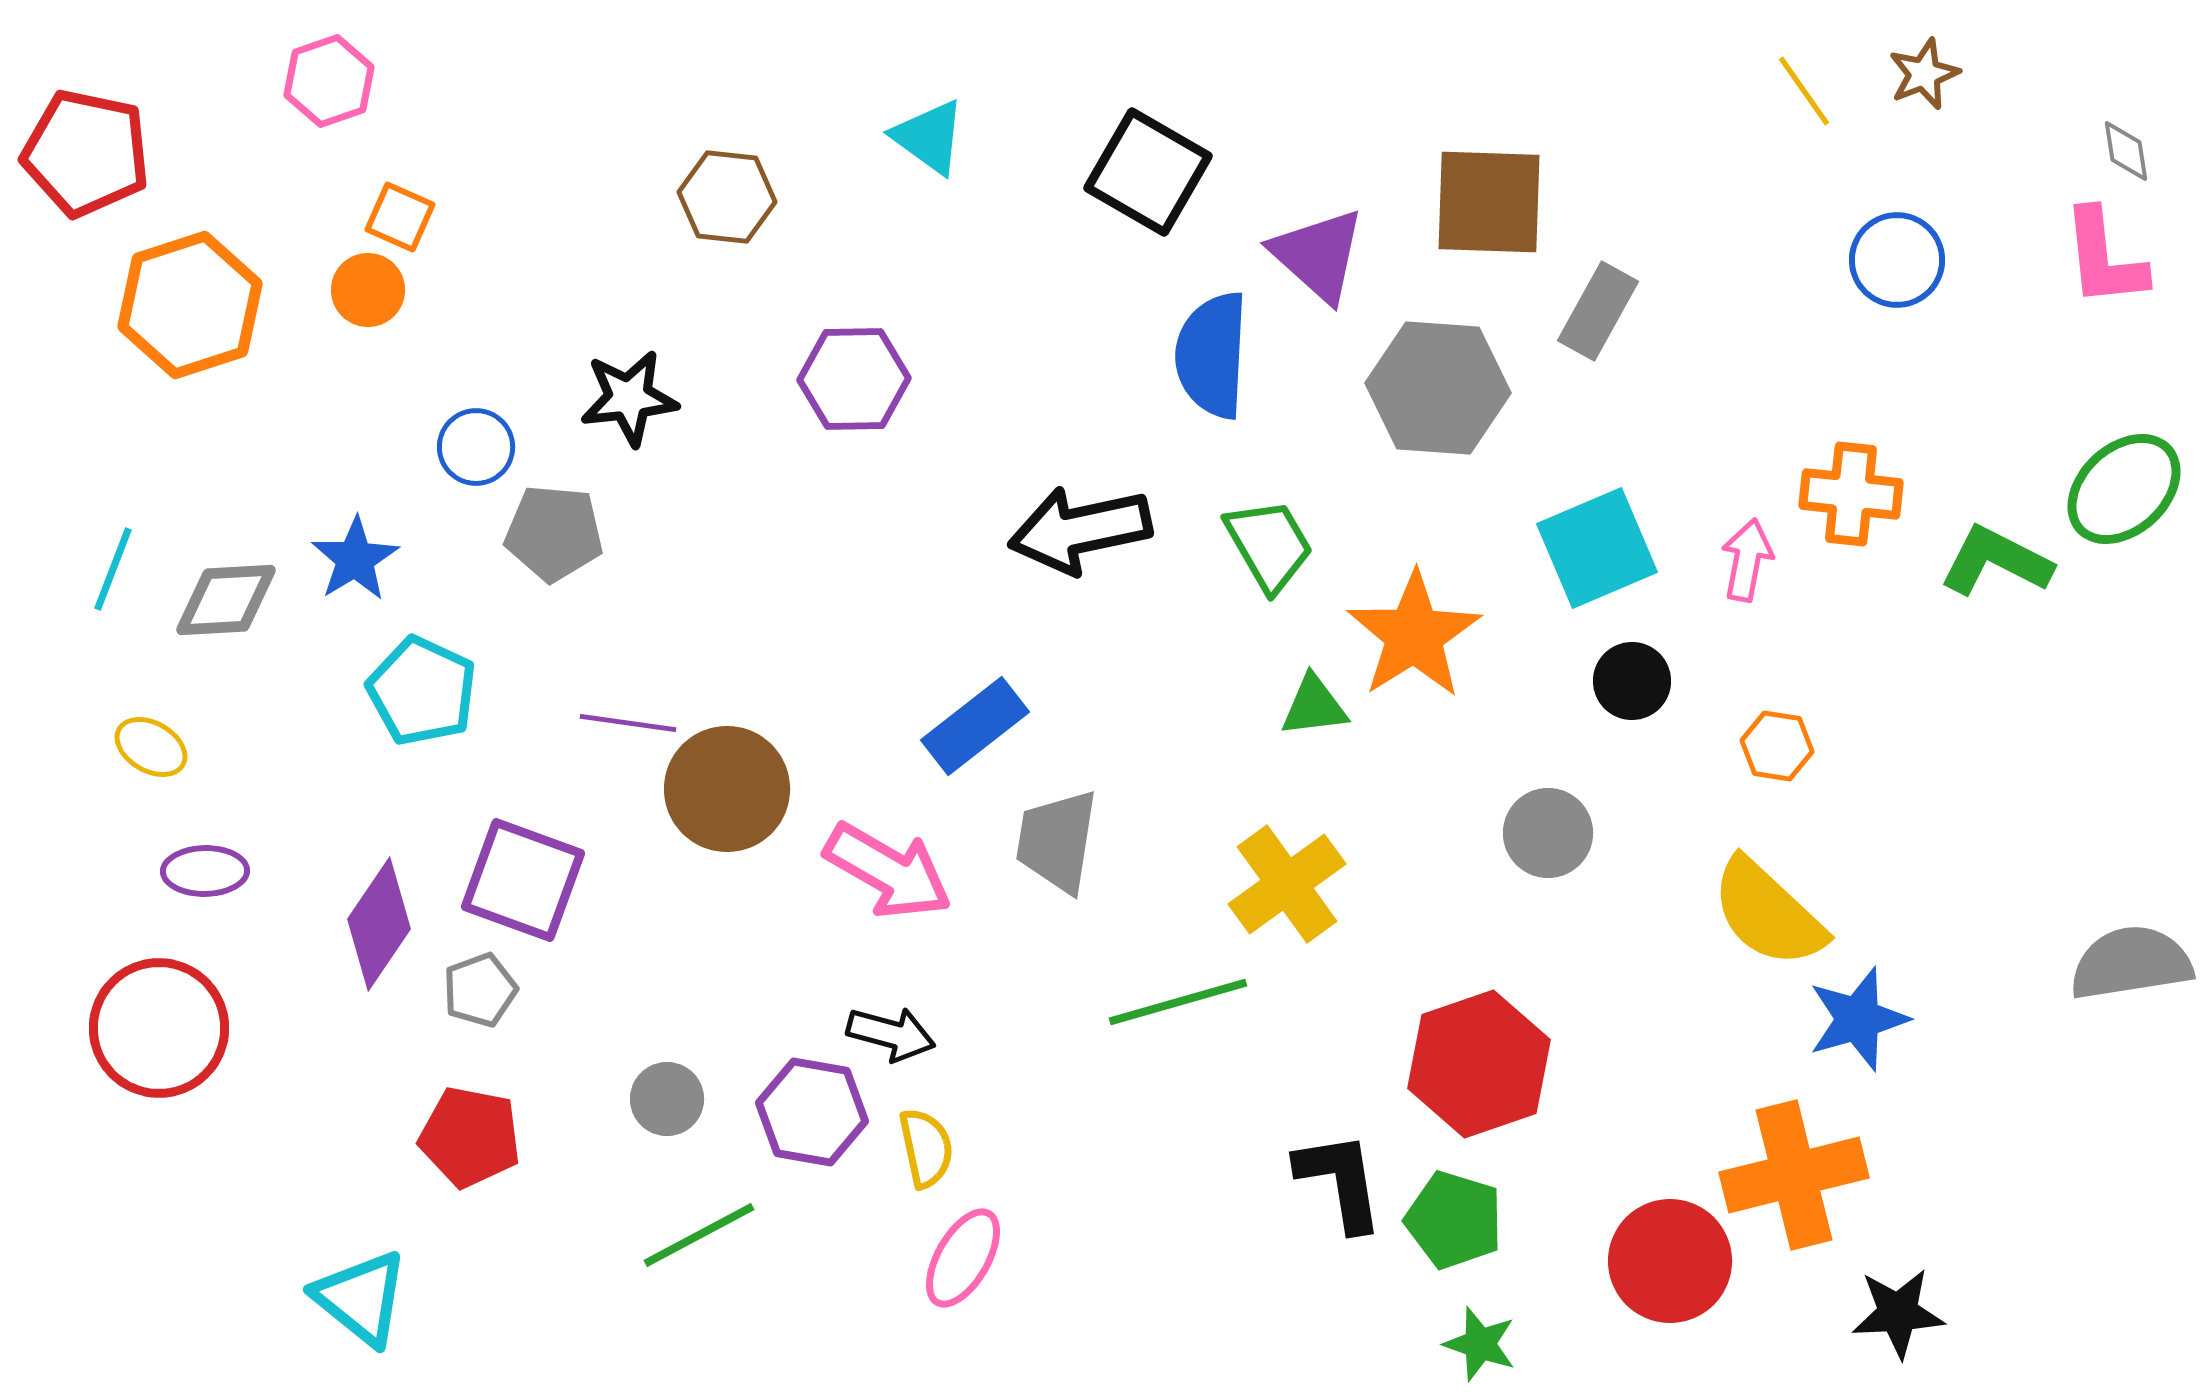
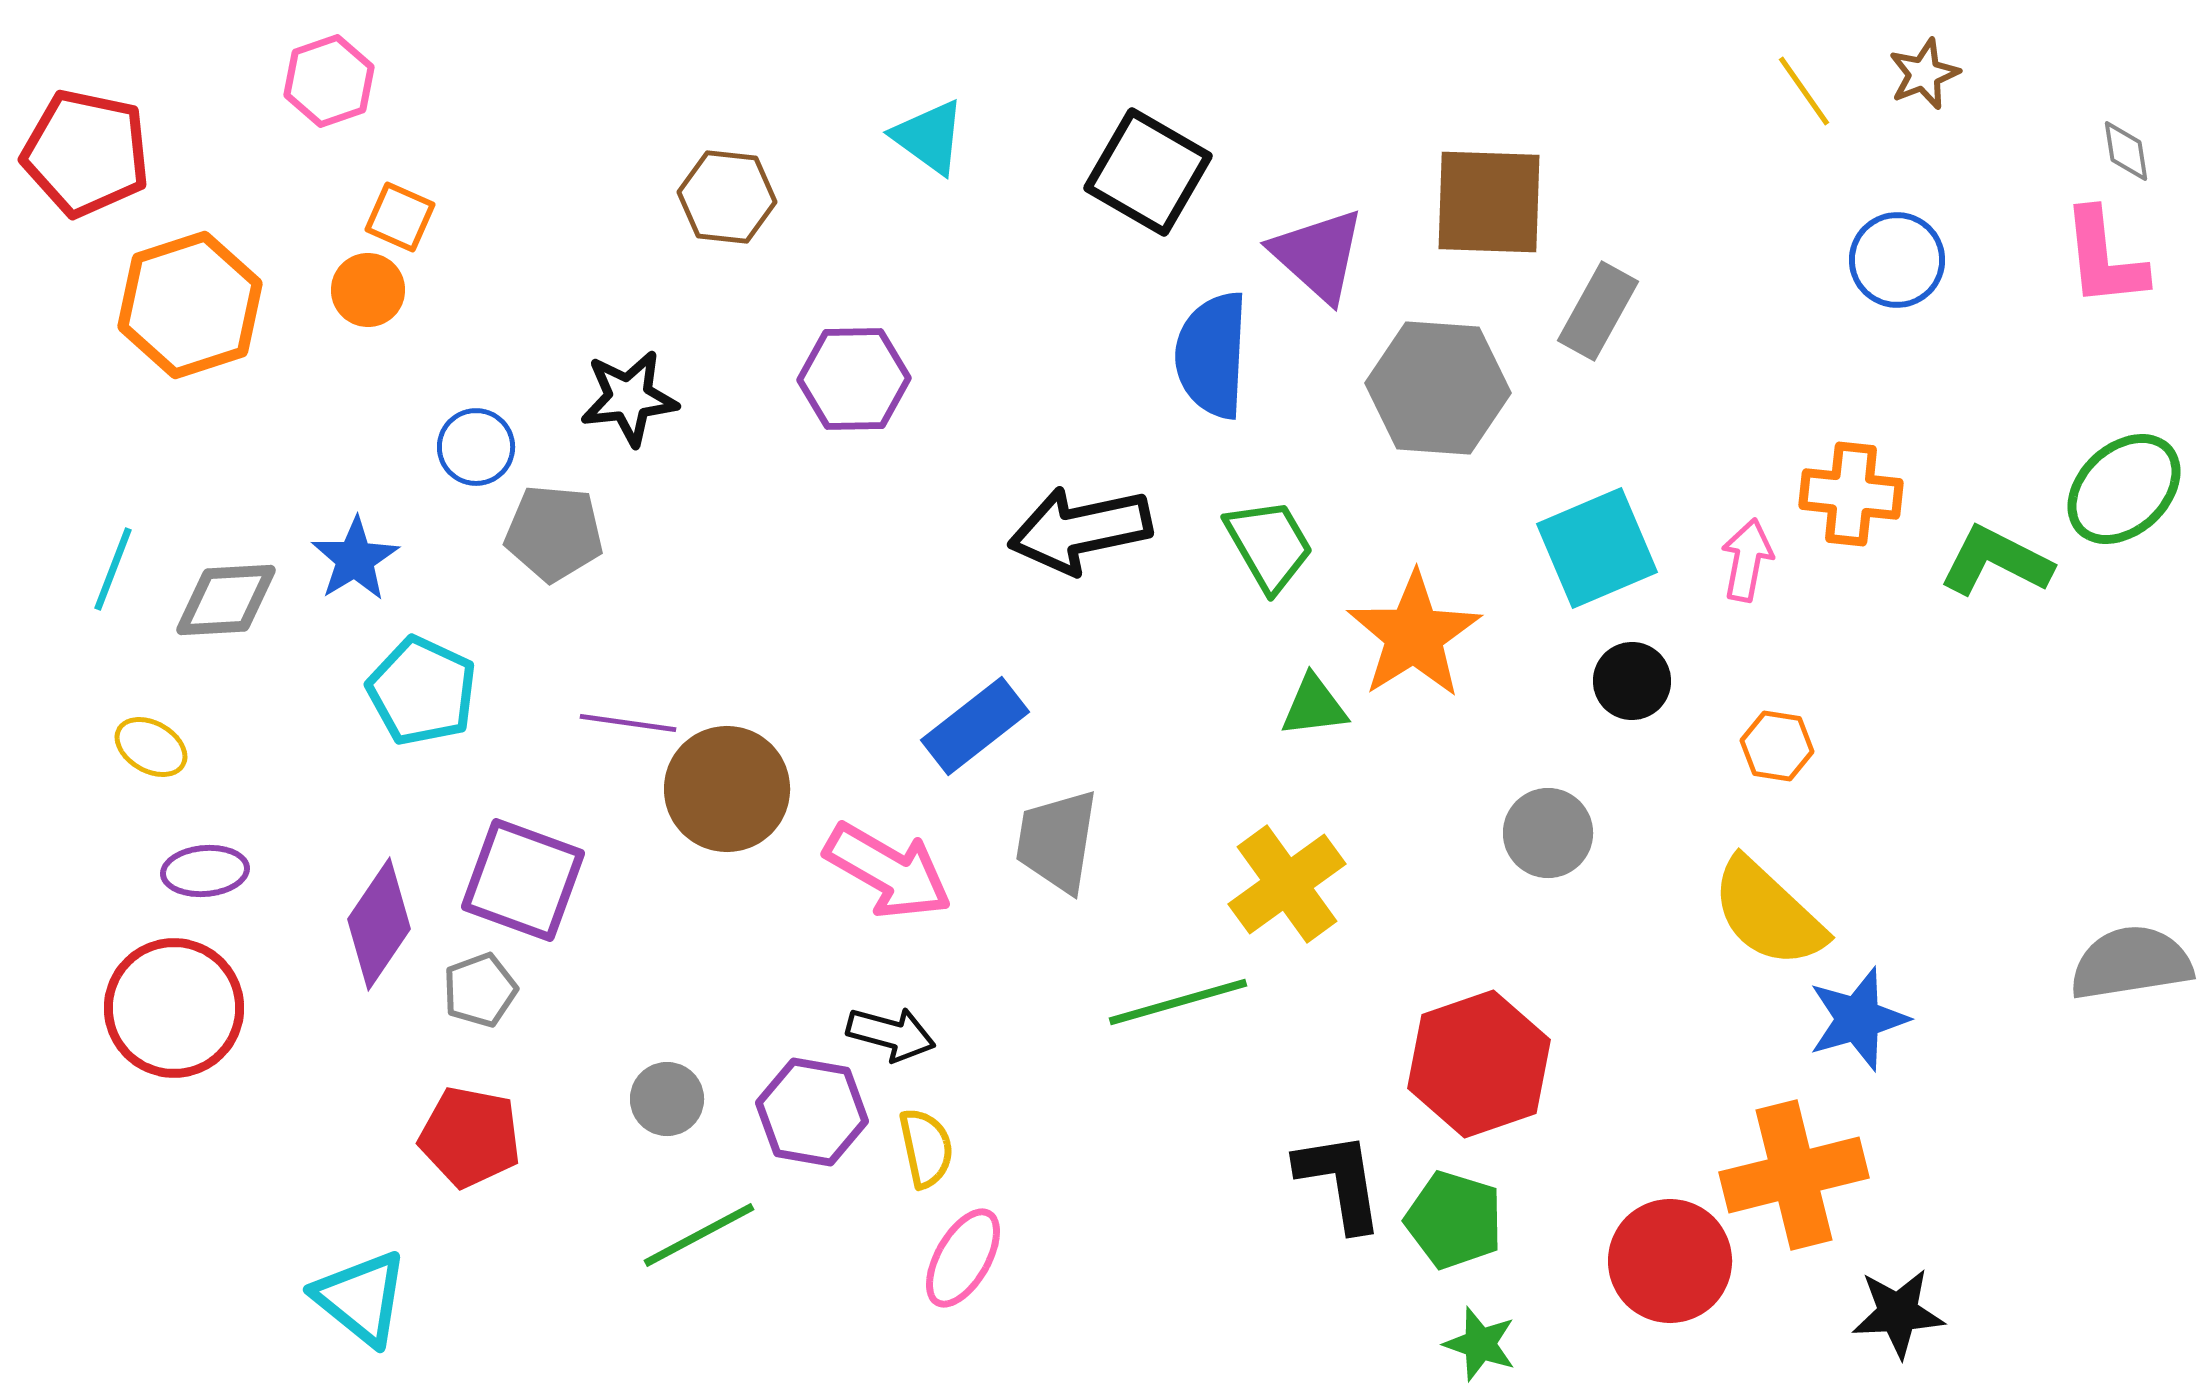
purple ellipse at (205, 871): rotated 4 degrees counterclockwise
red circle at (159, 1028): moved 15 px right, 20 px up
